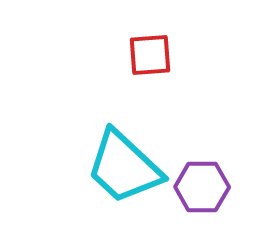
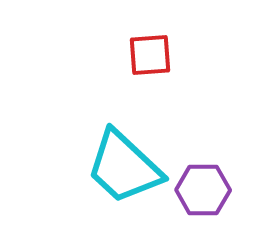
purple hexagon: moved 1 px right, 3 px down
